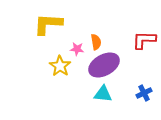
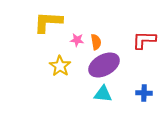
yellow L-shape: moved 2 px up
pink star: moved 9 px up
blue cross: rotated 28 degrees clockwise
